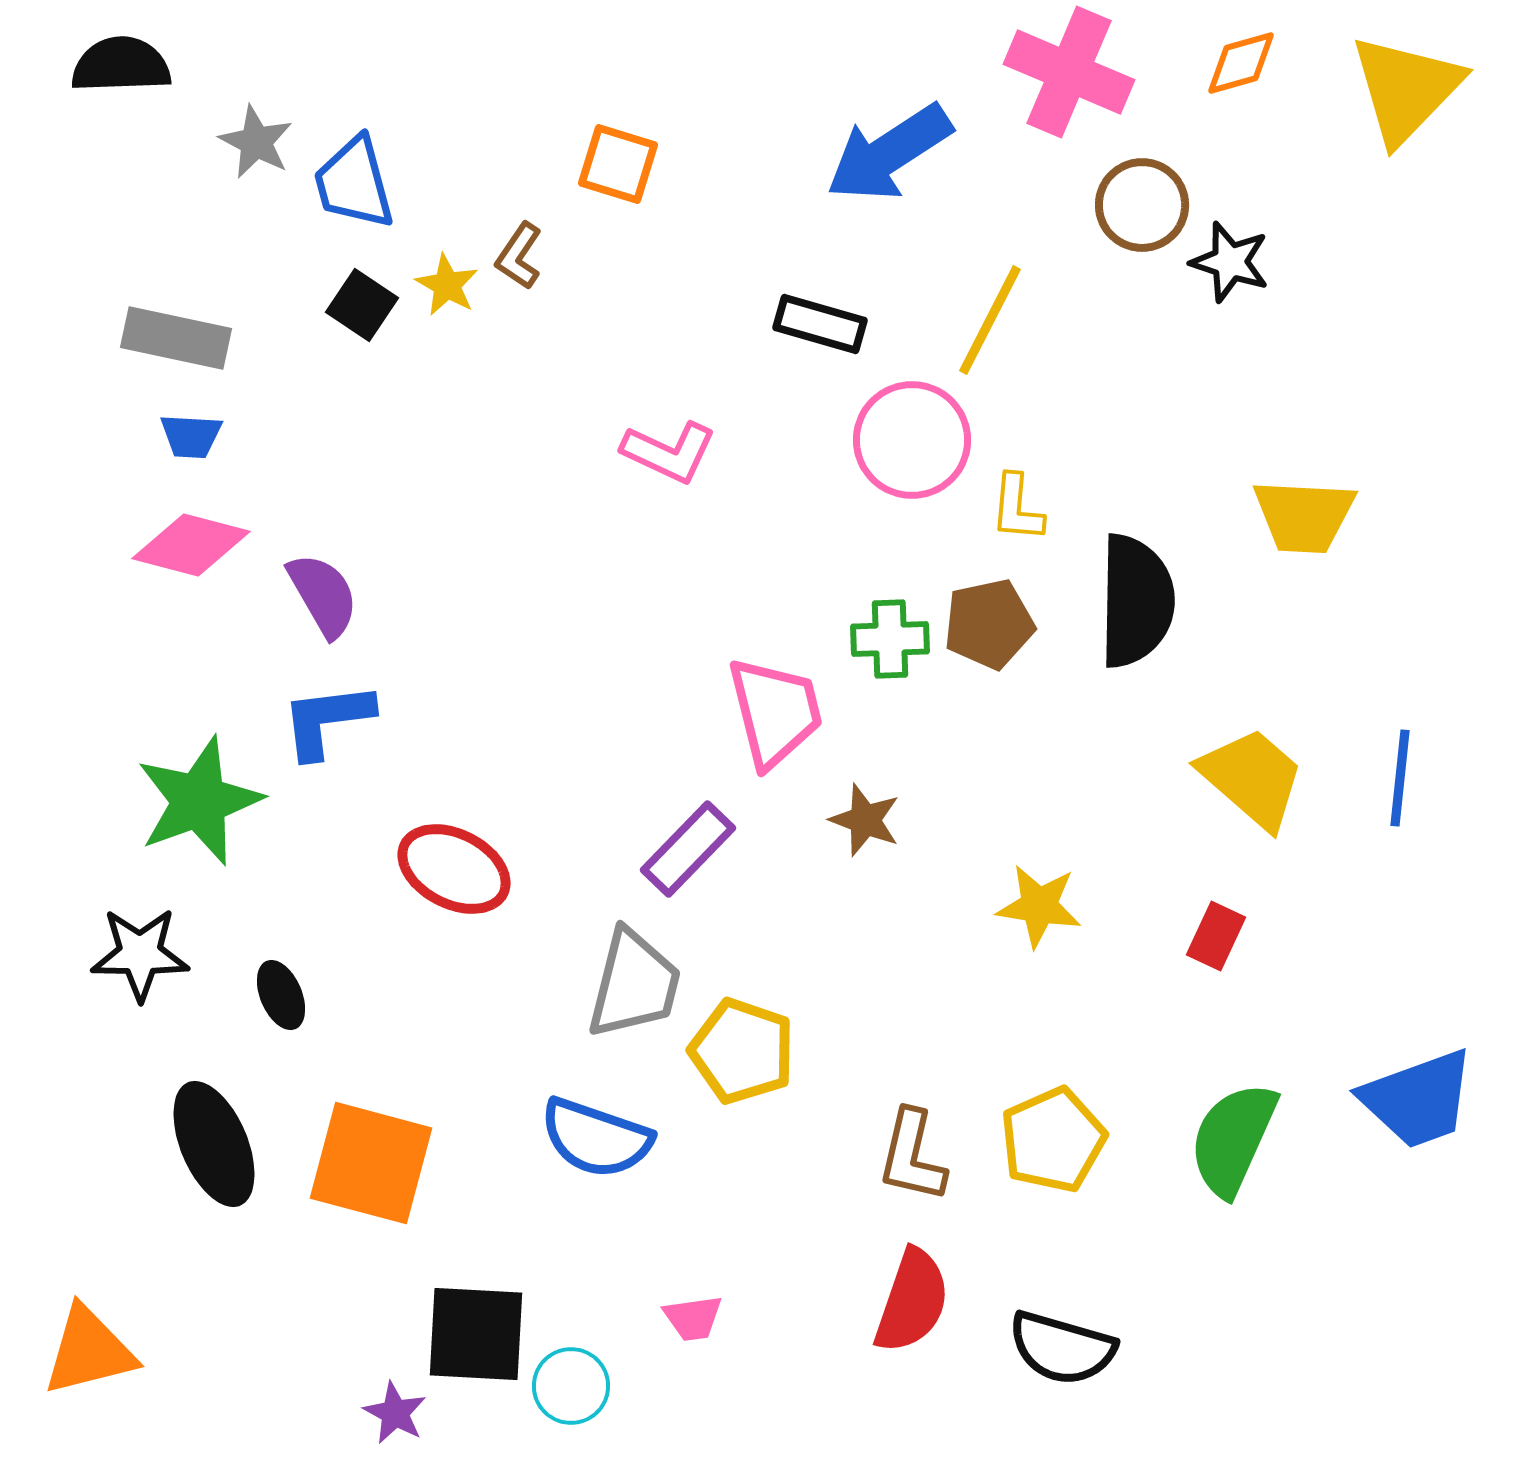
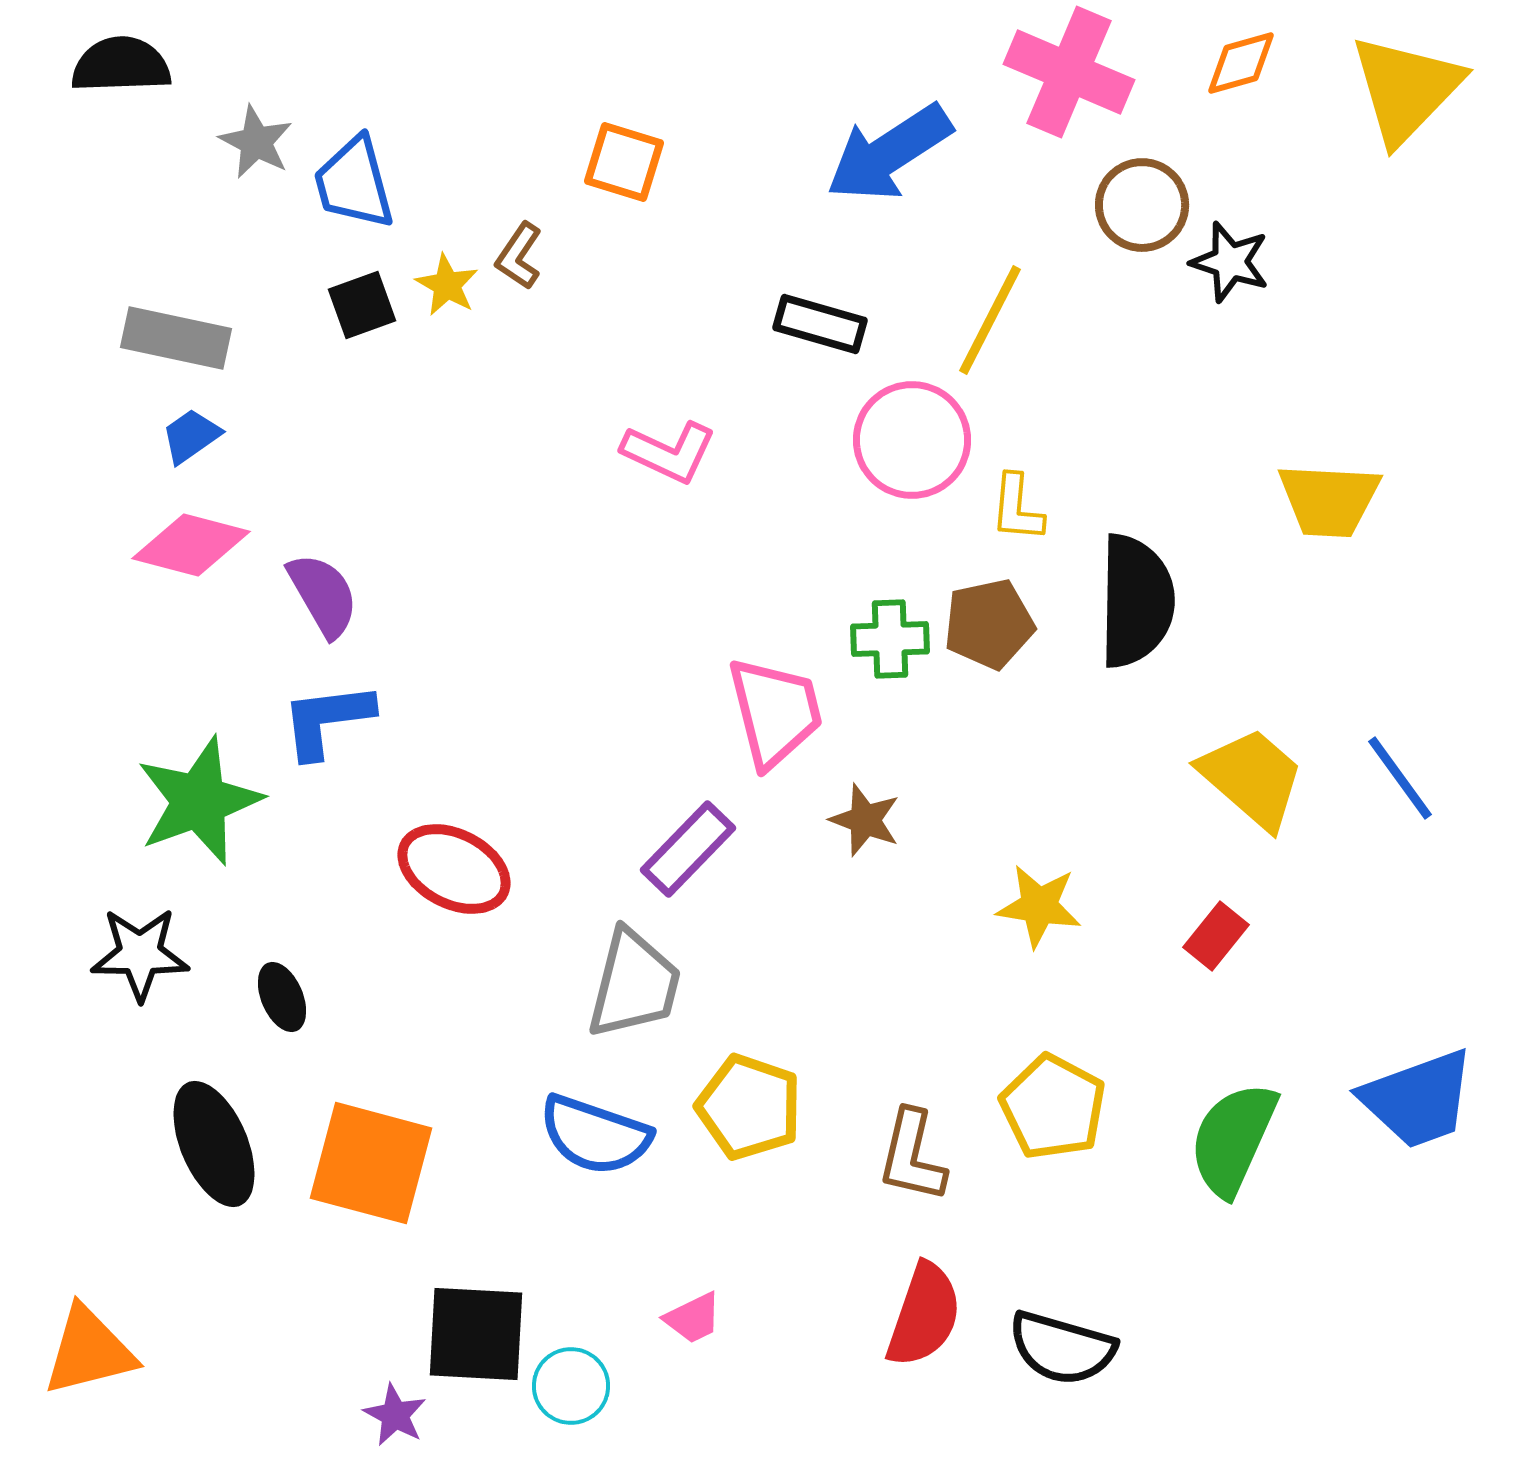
orange square at (618, 164): moved 6 px right, 2 px up
black square at (362, 305): rotated 36 degrees clockwise
blue trapezoid at (191, 436): rotated 142 degrees clockwise
yellow trapezoid at (1304, 516): moved 25 px right, 16 px up
blue line at (1400, 778): rotated 42 degrees counterclockwise
red rectangle at (1216, 936): rotated 14 degrees clockwise
black ellipse at (281, 995): moved 1 px right, 2 px down
yellow pentagon at (742, 1051): moved 7 px right, 56 px down
blue semicircle at (596, 1138): moved 1 px left, 3 px up
yellow pentagon at (1053, 1140): moved 33 px up; rotated 20 degrees counterclockwise
red semicircle at (912, 1301): moved 12 px right, 14 px down
pink trapezoid at (693, 1318): rotated 18 degrees counterclockwise
purple star at (395, 1413): moved 2 px down
